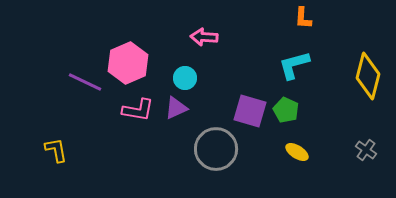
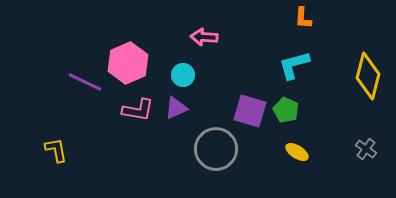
cyan circle: moved 2 px left, 3 px up
gray cross: moved 1 px up
